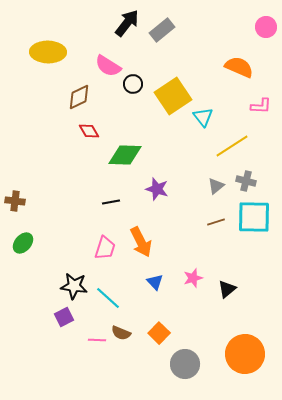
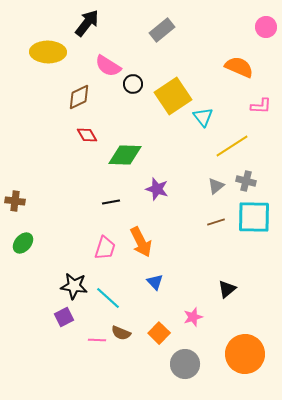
black arrow: moved 40 px left
red diamond: moved 2 px left, 4 px down
pink star: moved 39 px down
